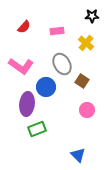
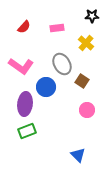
pink rectangle: moved 3 px up
purple ellipse: moved 2 px left
green rectangle: moved 10 px left, 2 px down
